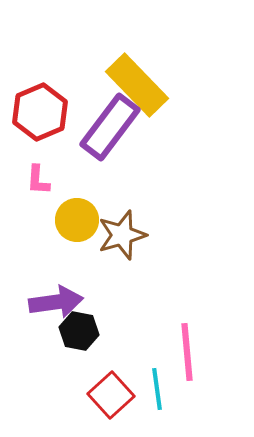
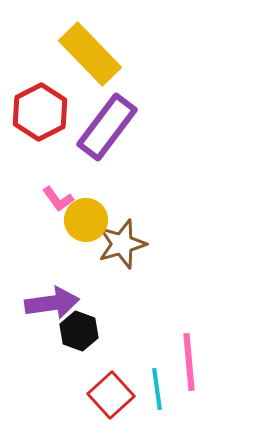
yellow rectangle: moved 47 px left, 31 px up
red hexagon: rotated 4 degrees counterclockwise
purple rectangle: moved 3 px left
pink L-shape: moved 20 px right, 19 px down; rotated 40 degrees counterclockwise
yellow circle: moved 9 px right
brown star: moved 9 px down
purple arrow: moved 4 px left, 1 px down
black hexagon: rotated 9 degrees clockwise
pink line: moved 2 px right, 10 px down
